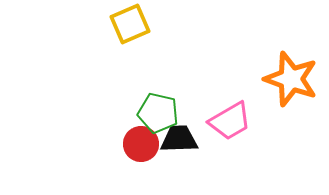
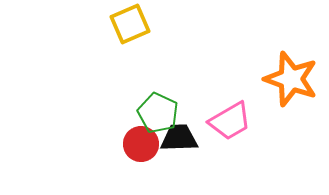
green pentagon: rotated 12 degrees clockwise
black trapezoid: moved 1 px up
